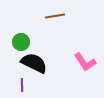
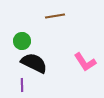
green circle: moved 1 px right, 1 px up
